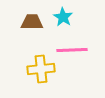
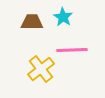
yellow cross: rotated 32 degrees counterclockwise
